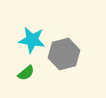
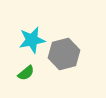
cyan star: rotated 20 degrees counterclockwise
